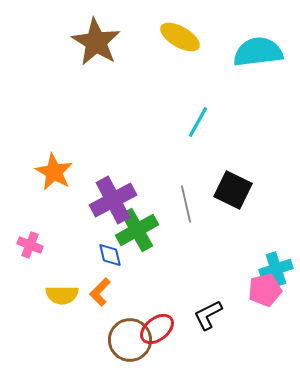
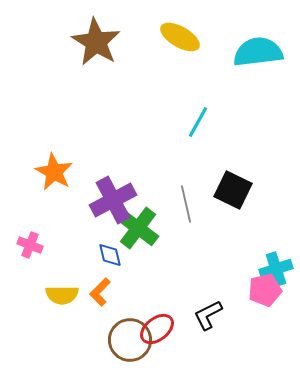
green cross: moved 1 px right, 2 px up; rotated 24 degrees counterclockwise
